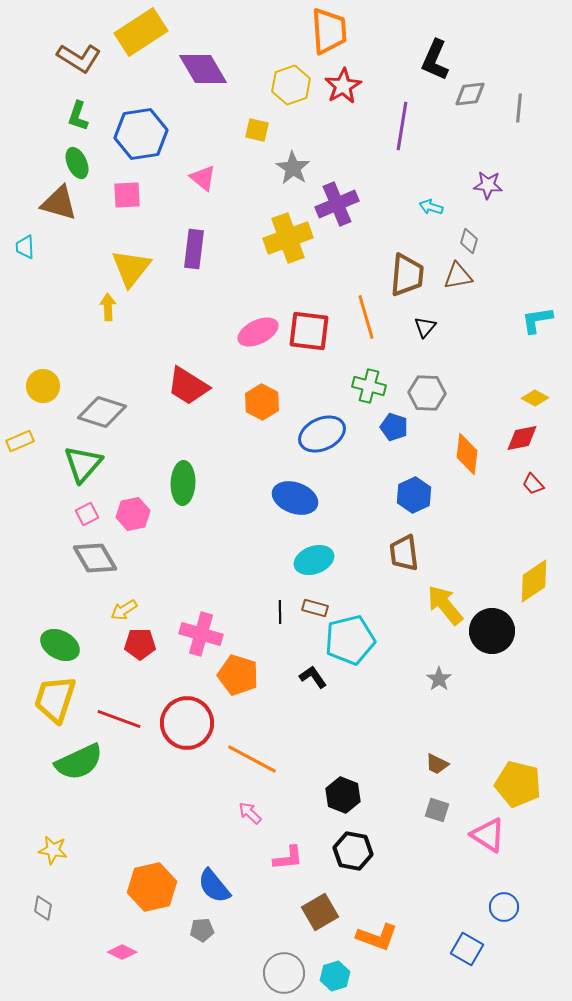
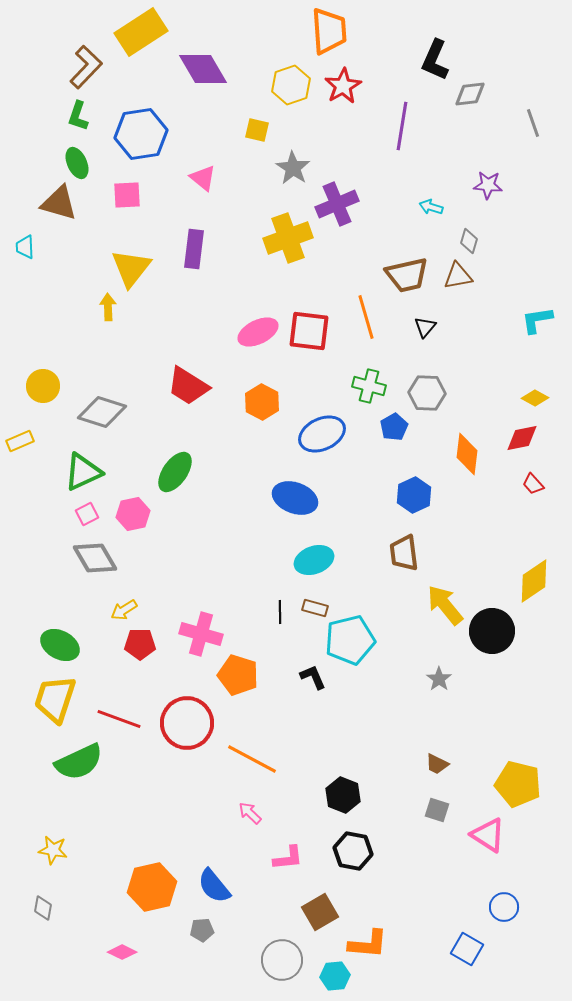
brown L-shape at (79, 58): moved 7 px right, 9 px down; rotated 78 degrees counterclockwise
gray line at (519, 108): moved 14 px right, 15 px down; rotated 24 degrees counterclockwise
brown trapezoid at (407, 275): rotated 72 degrees clockwise
blue pentagon at (394, 427): rotated 24 degrees clockwise
green triangle at (83, 464): moved 8 px down; rotated 24 degrees clockwise
green ellipse at (183, 483): moved 8 px left, 11 px up; rotated 33 degrees clockwise
black L-shape at (313, 677): rotated 12 degrees clockwise
orange L-shape at (377, 937): moved 9 px left, 7 px down; rotated 15 degrees counterclockwise
gray circle at (284, 973): moved 2 px left, 13 px up
cyan hexagon at (335, 976): rotated 12 degrees clockwise
